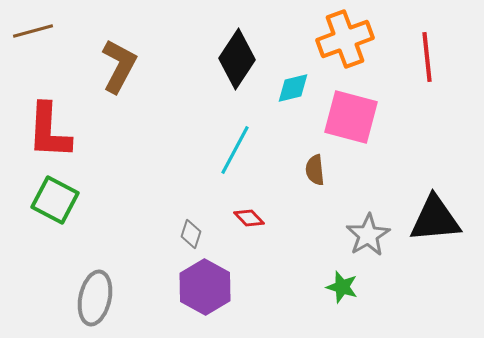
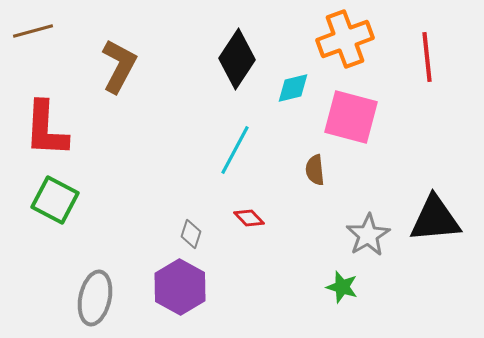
red L-shape: moved 3 px left, 2 px up
purple hexagon: moved 25 px left
